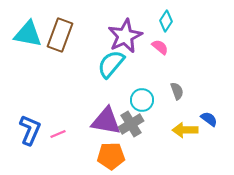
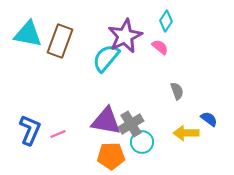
brown rectangle: moved 6 px down
cyan semicircle: moved 5 px left, 6 px up
cyan circle: moved 42 px down
yellow arrow: moved 1 px right, 3 px down
